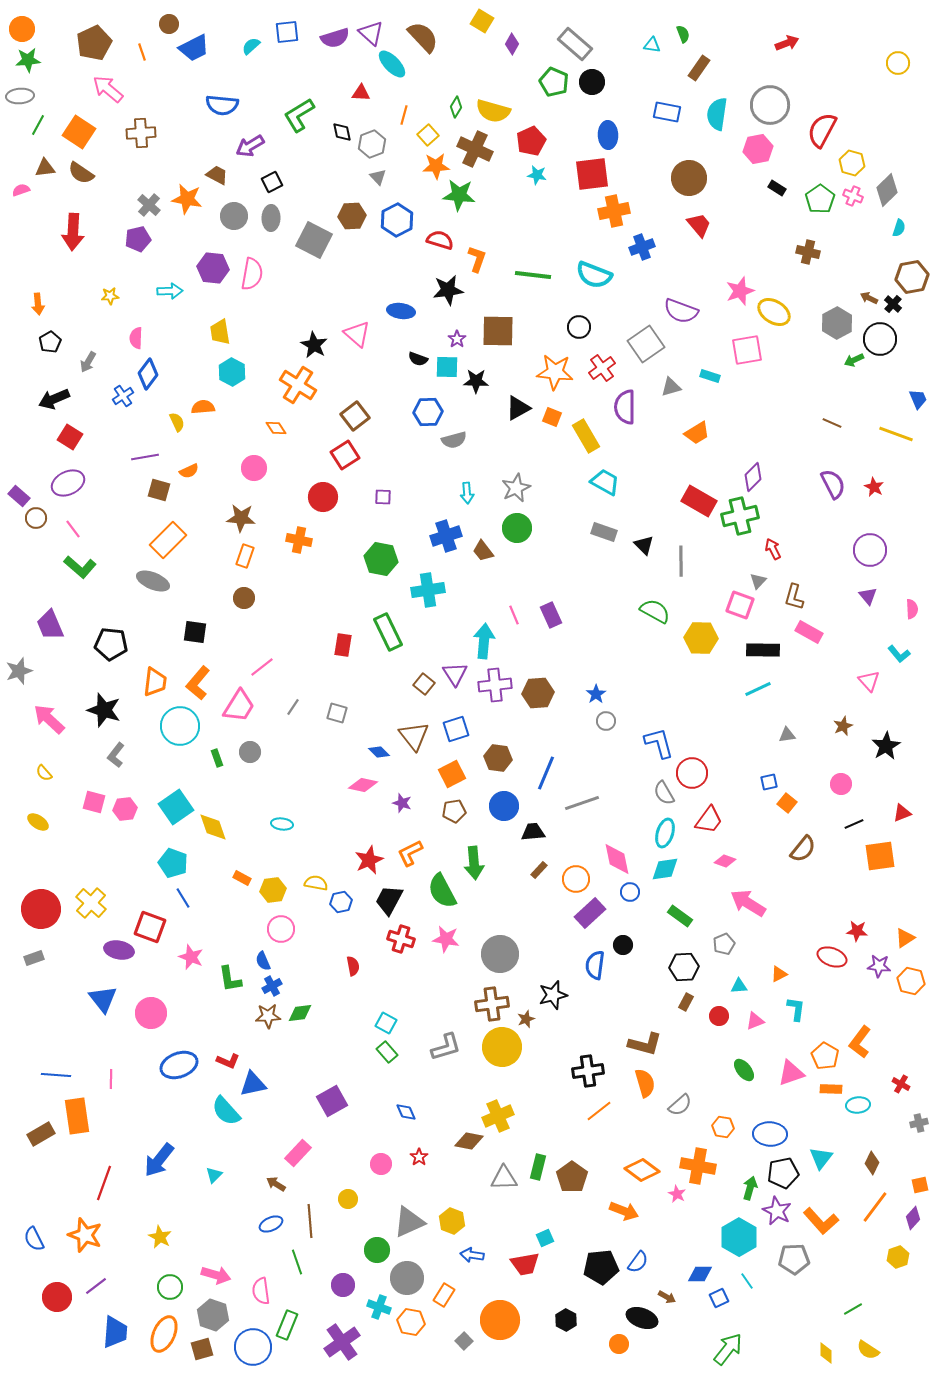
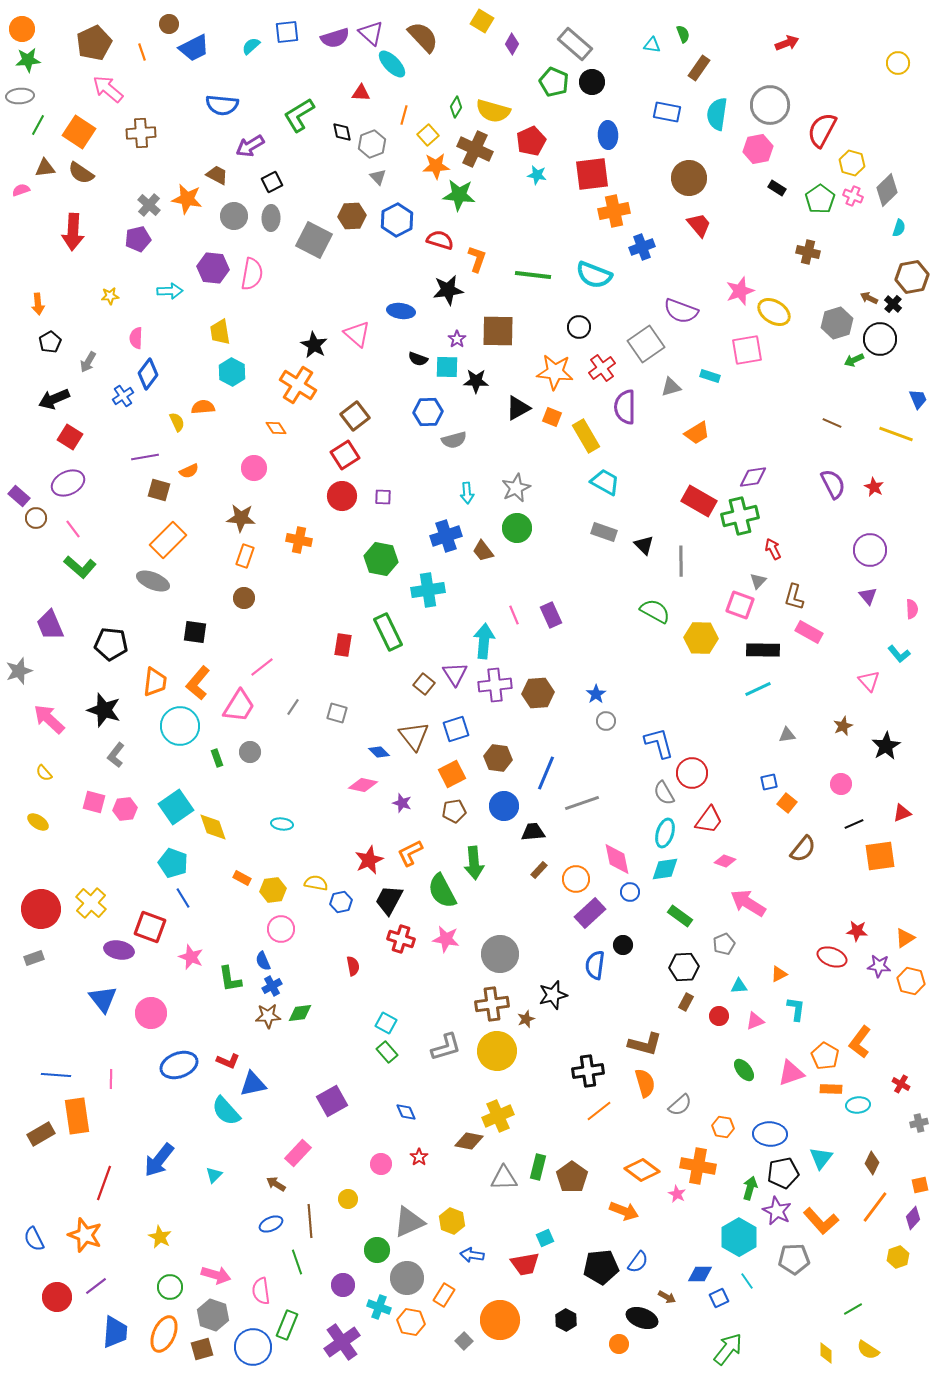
gray hexagon at (837, 323): rotated 12 degrees clockwise
purple diamond at (753, 477): rotated 36 degrees clockwise
red circle at (323, 497): moved 19 px right, 1 px up
yellow circle at (502, 1047): moved 5 px left, 4 px down
